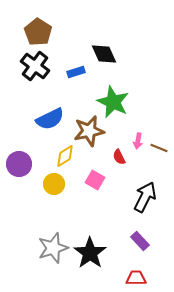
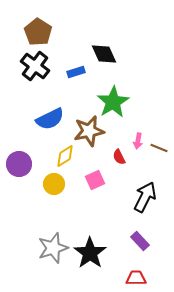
green star: rotated 16 degrees clockwise
pink square: rotated 36 degrees clockwise
